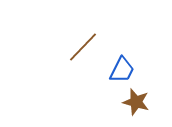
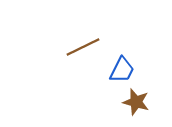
brown line: rotated 20 degrees clockwise
